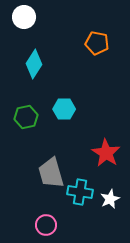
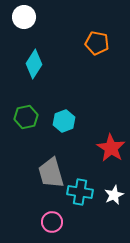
cyan hexagon: moved 12 px down; rotated 20 degrees counterclockwise
red star: moved 5 px right, 5 px up
white star: moved 4 px right, 4 px up
pink circle: moved 6 px right, 3 px up
